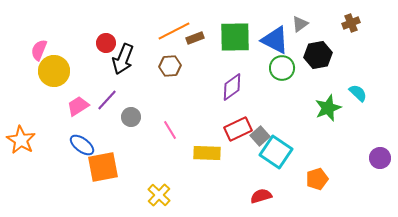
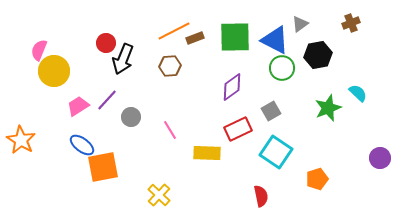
gray square: moved 11 px right, 25 px up; rotated 12 degrees clockwise
red semicircle: rotated 95 degrees clockwise
